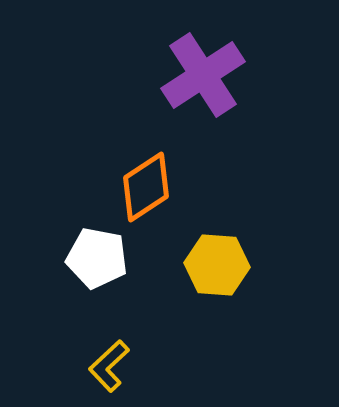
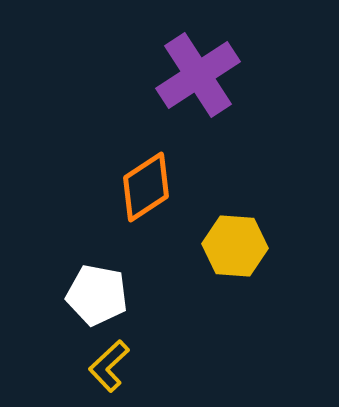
purple cross: moved 5 px left
white pentagon: moved 37 px down
yellow hexagon: moved 18 px right, 19 px up
